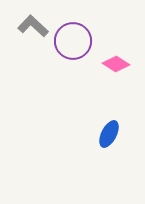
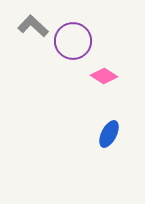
pink diamond: moved 12 px left, 12 px down
